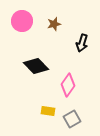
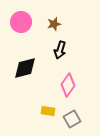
pink circle: moved 1 px left, 1 px down
black arrow: moved 22 px left, 7 px down
black diamond: moved 11 px left, 2 px down; rotated 60 degrees counterclockwise
